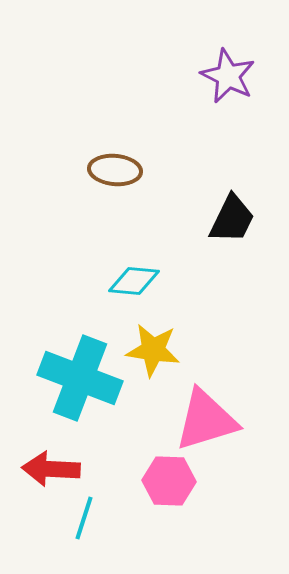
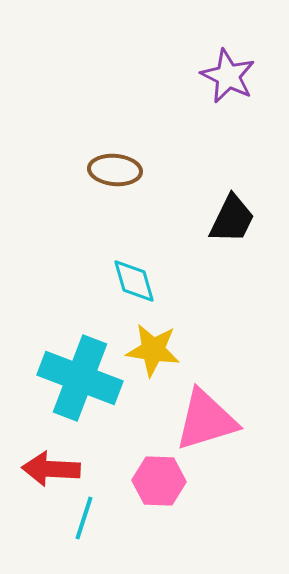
cyan diamond: rotated 69 degrees clockwise
pink hexagon: moved 10 px left
